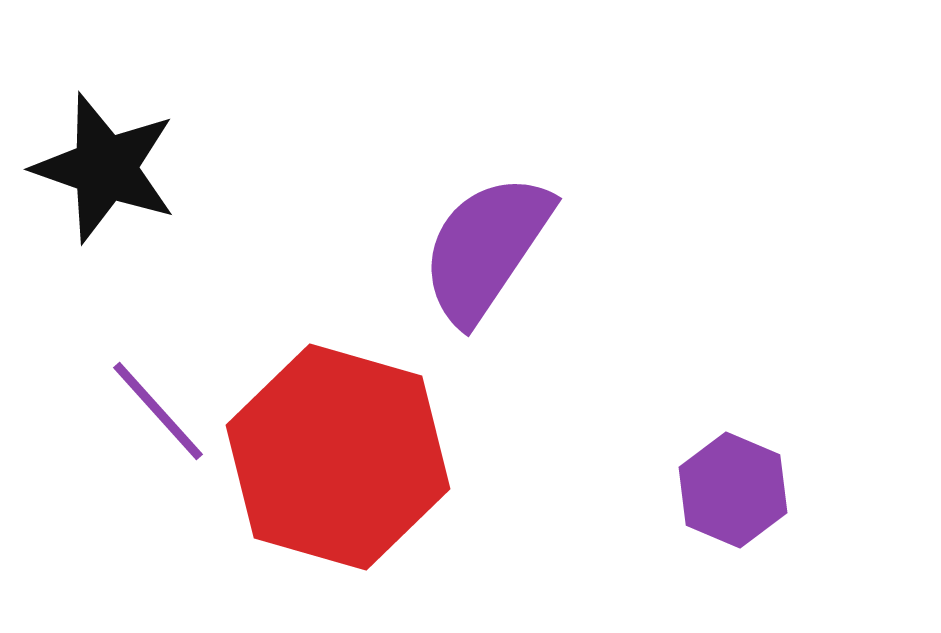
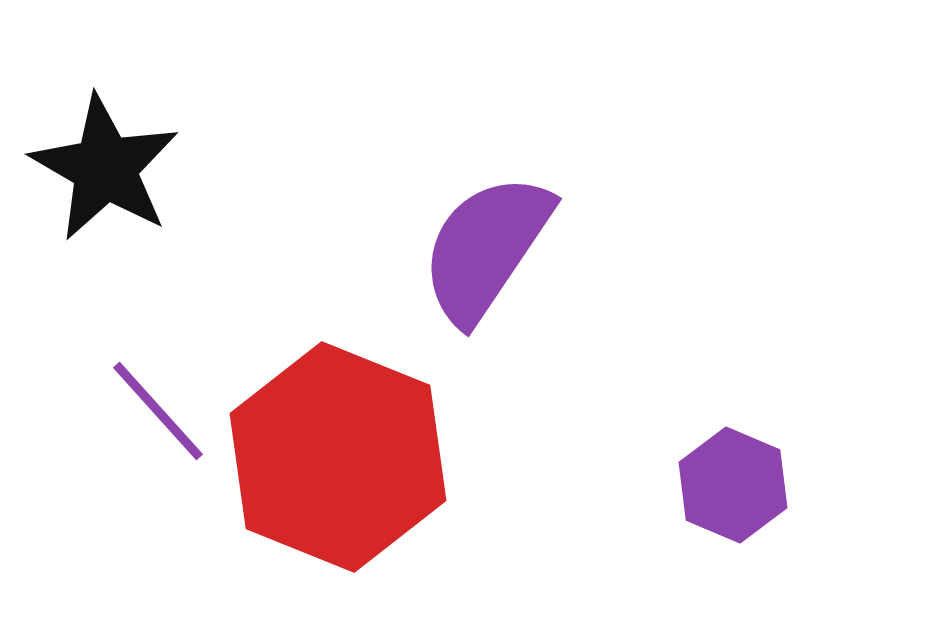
black star: rotated 11 degrees clockwise
red hexagon: rotated 6 degrees clockwise
purple hexagon: moved 5 px up
